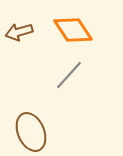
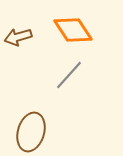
brown arrow: moved 1 px left, 5 px down
brown ellipse: rotated 39 degrees clockwise
